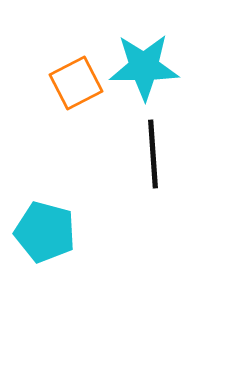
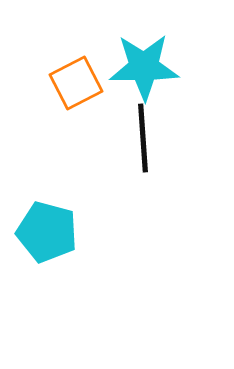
black line: moved 10 px left, 16 px up
cyan pentagon: moved 2 px right
